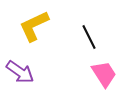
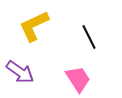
pink trapezoid: moved 26 px left, 5 px down
